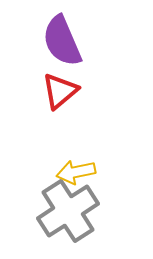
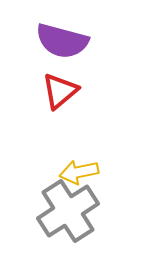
purple semicircle: rotated 52 degrees counterclockwise
yellow arrow: moved 3 px right
